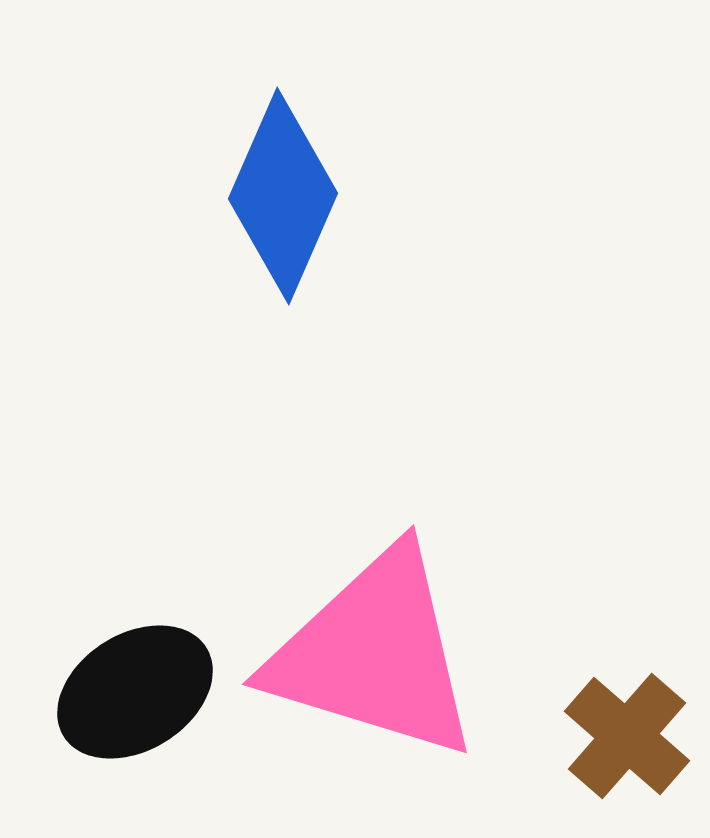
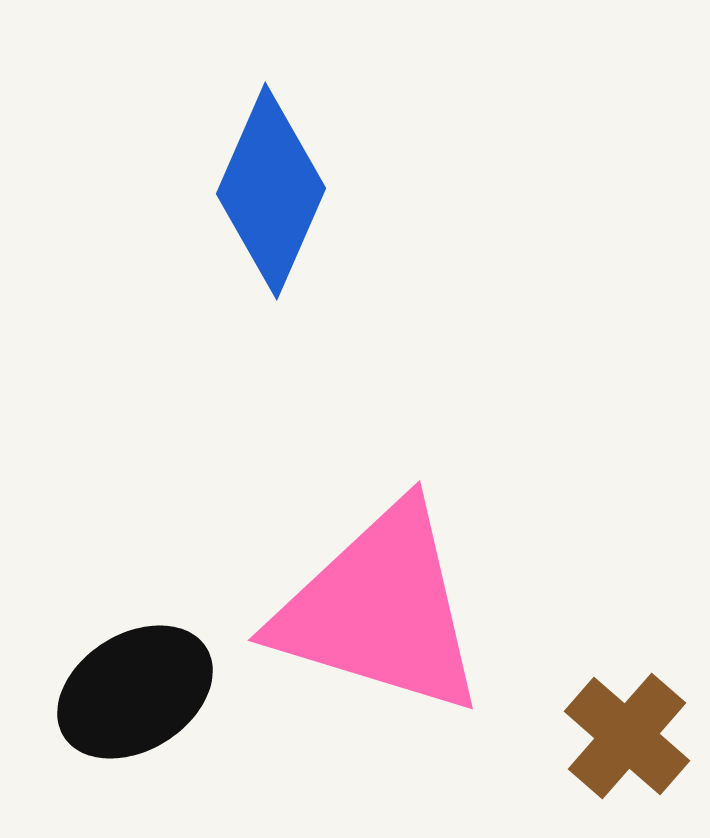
blue diamond: moved 12 px left, 5 px up
pink triangle: moved 6 px right, 44 px up
